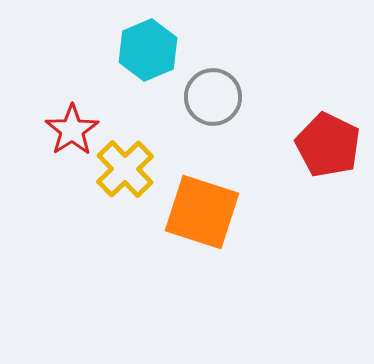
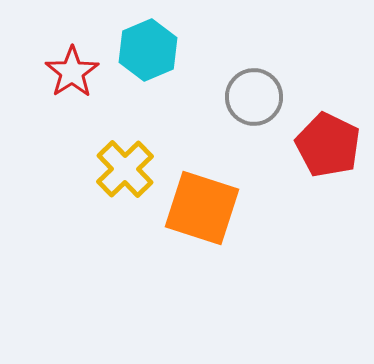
gray circle: moved 41 px right
red star: moved 58 px up
orange square: moved 4 px up
